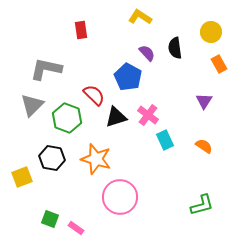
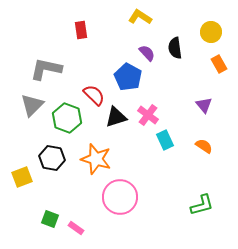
purple triangle: moved 4 px down; rotated 12 degrees counterclockwise
